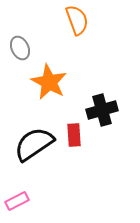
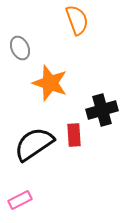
orange star: moved 1 px right, 1 px down; rotated 9 degrees counterclockwise
pink rectangle: moved 3 px right, 1 px up
